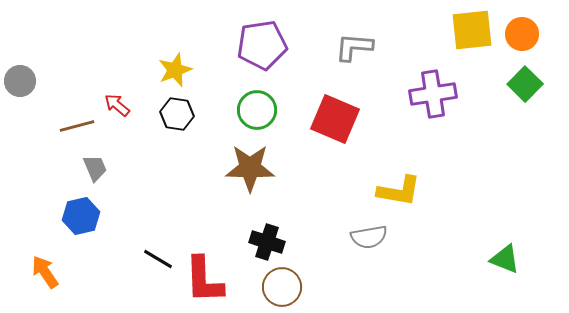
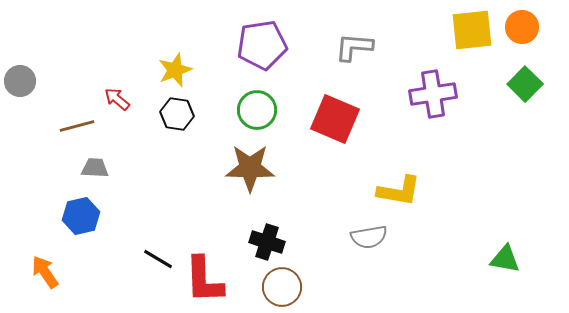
orange circle: moved 7 px up
red arrow: moved 6 px up
gray trapezoid: rotated 64 degrees counterclockwise
green triangle: rotated 12 degrees counterclockwise
